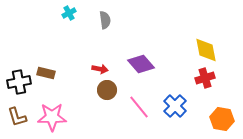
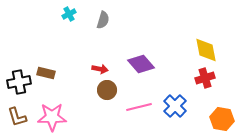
cyan cross: moved 1 px down
gray semicircle: moved 2 px left; rotated 24 degrees clockwise
pink line: rotated 65 degrees counterclockwise
